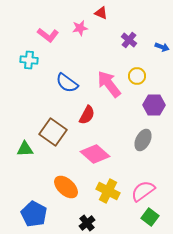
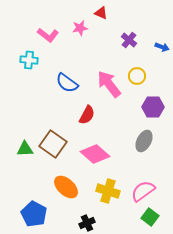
purple hexagon: moved 1 px left, 2 px down
brown square: moved 12 px down
gray ellipse: moved 1 px right, 1 px down
yellow cross: rotated 10 degrees counterclockwise
black cross: rotated 14 degrees clockwise
